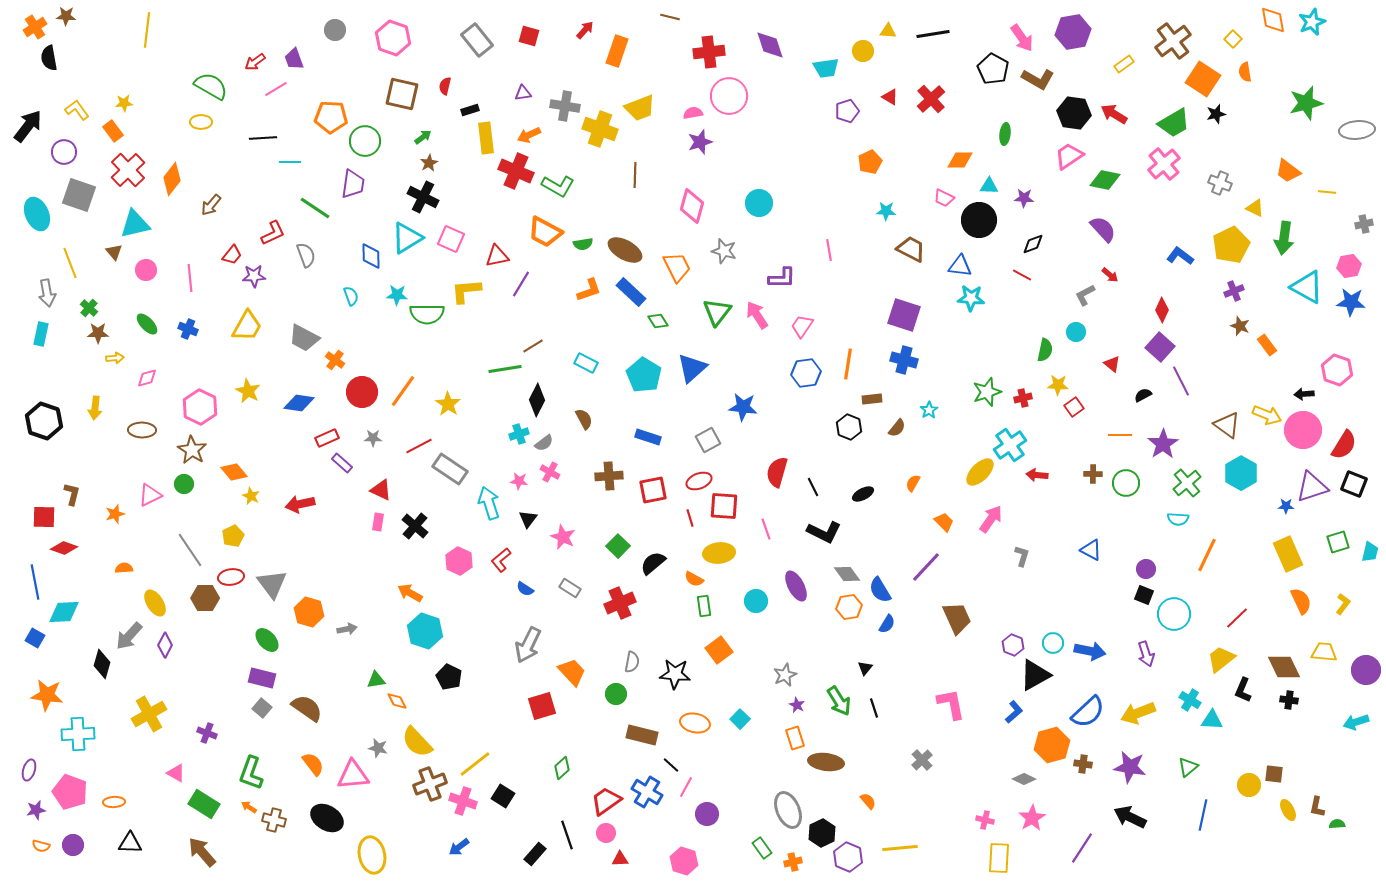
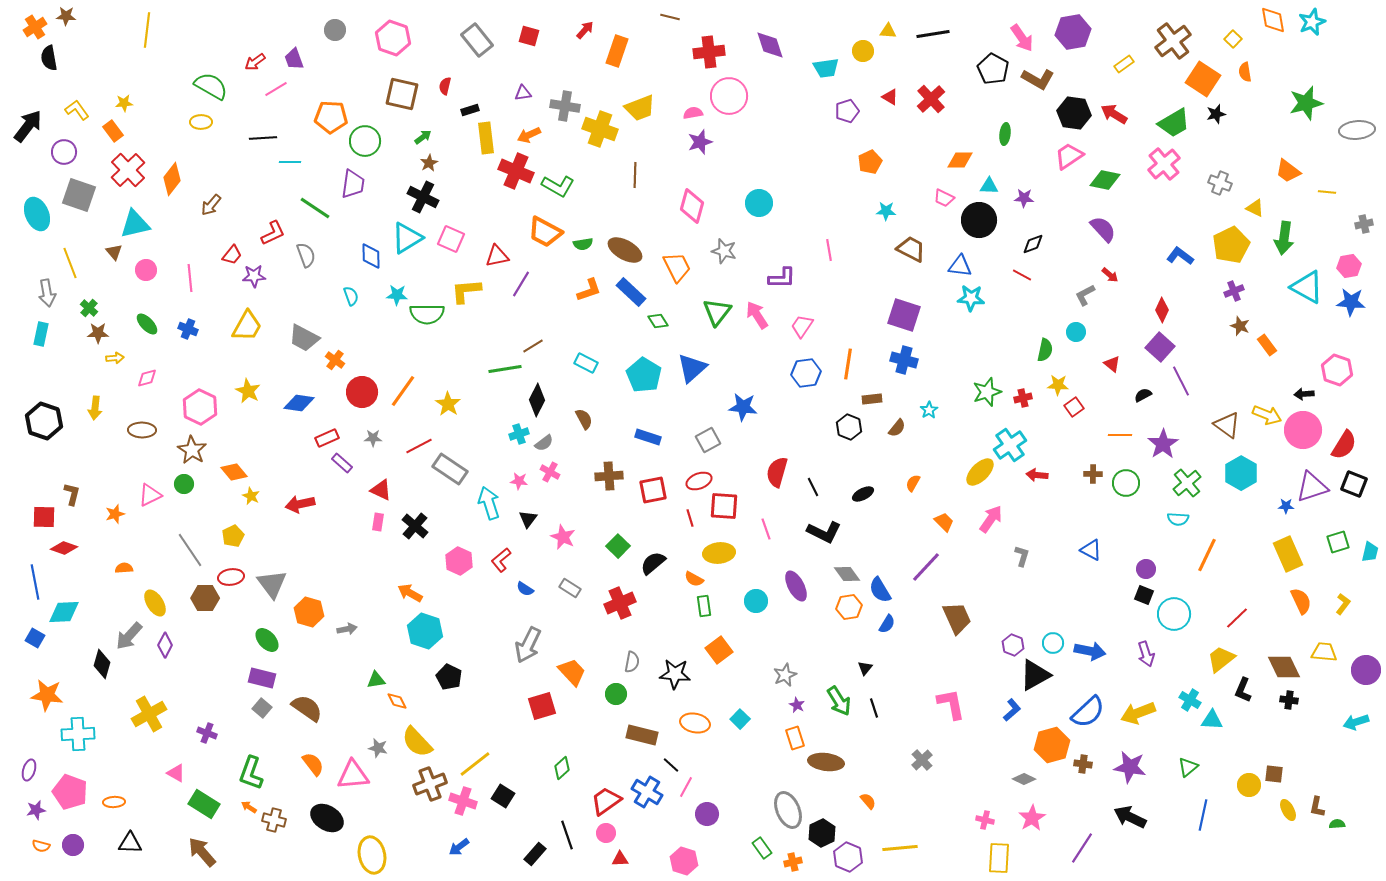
blue L-shape at (1014, 712): moved 2 px left, 2 px up
